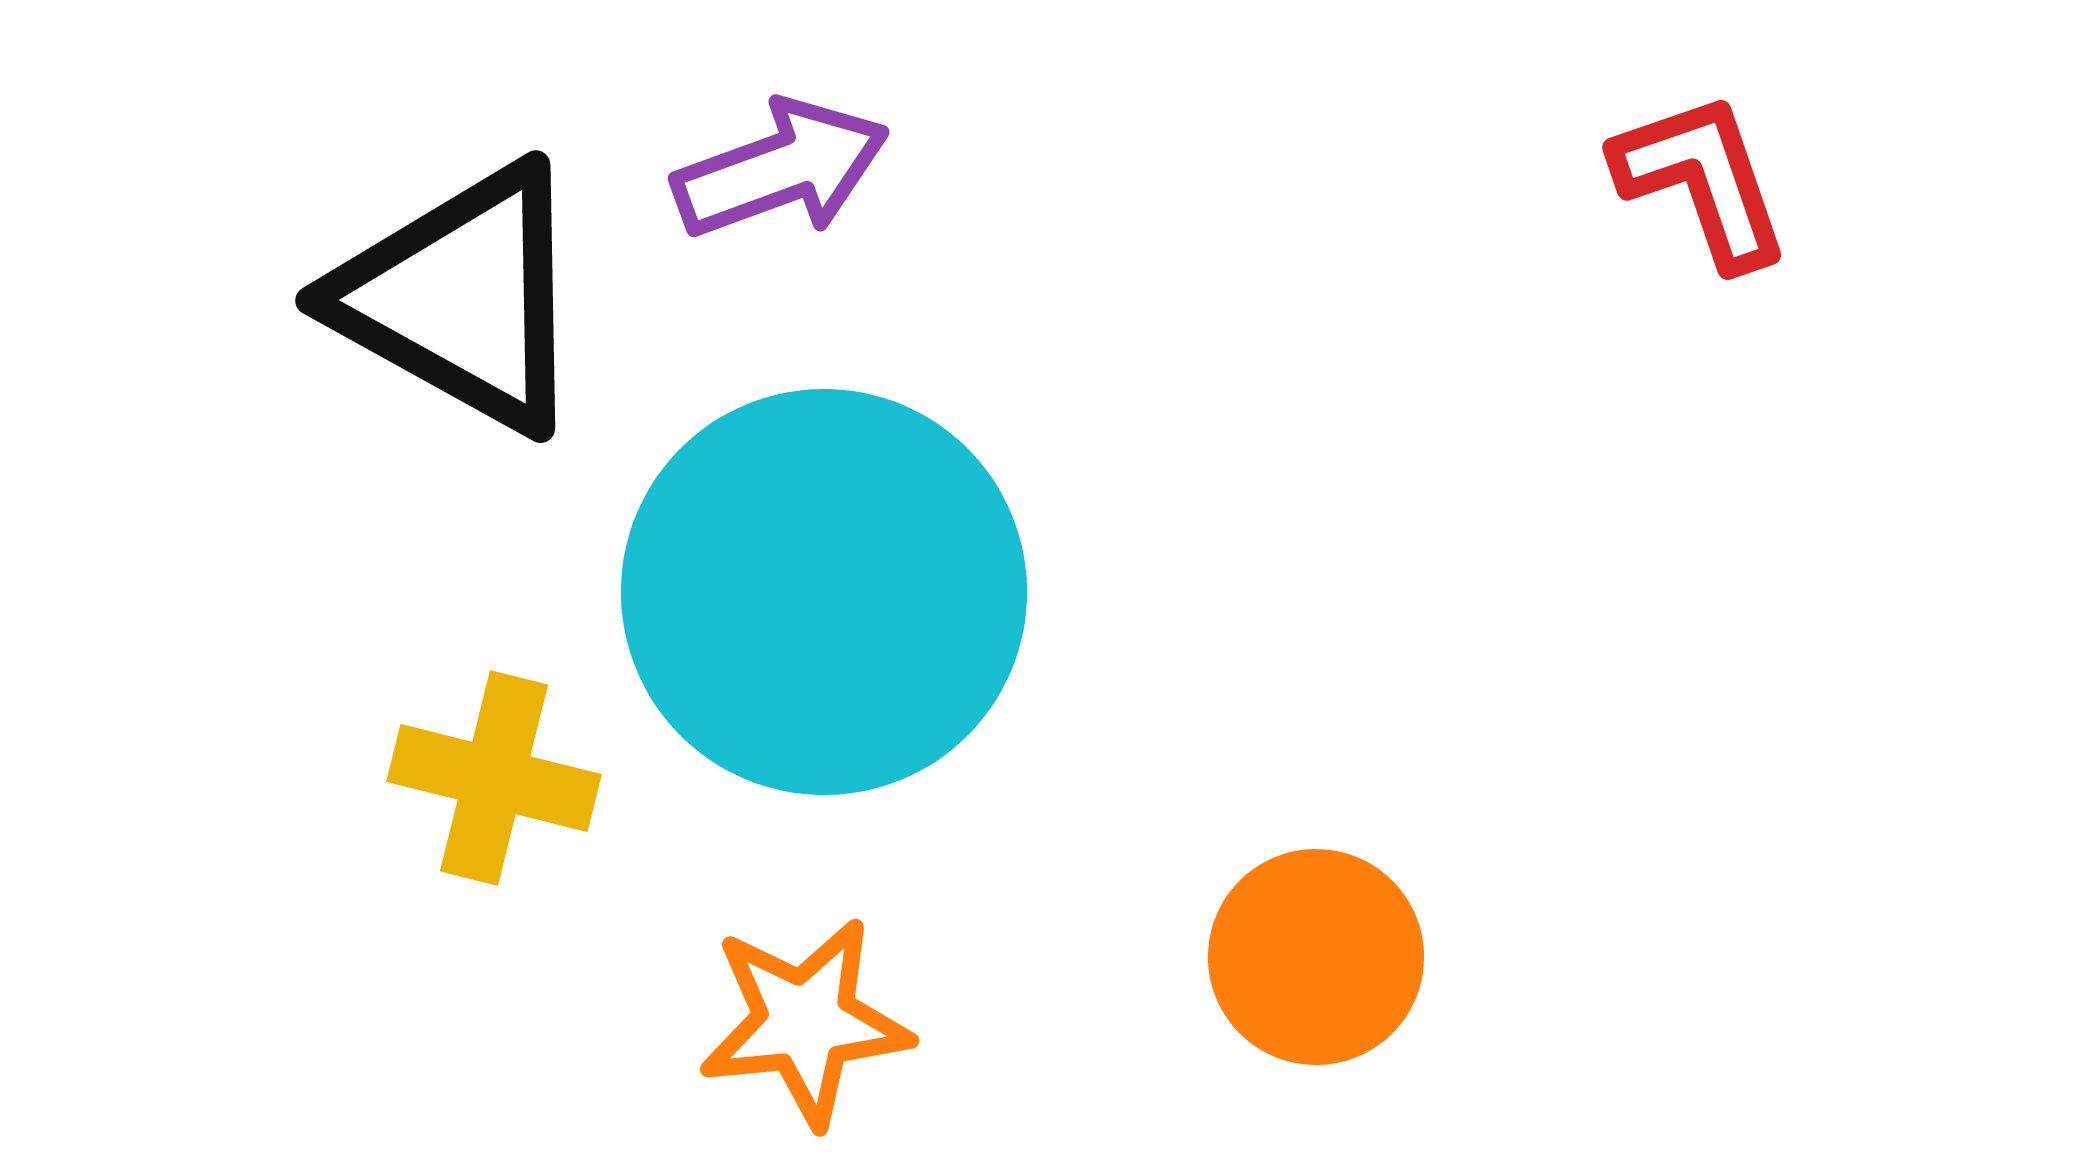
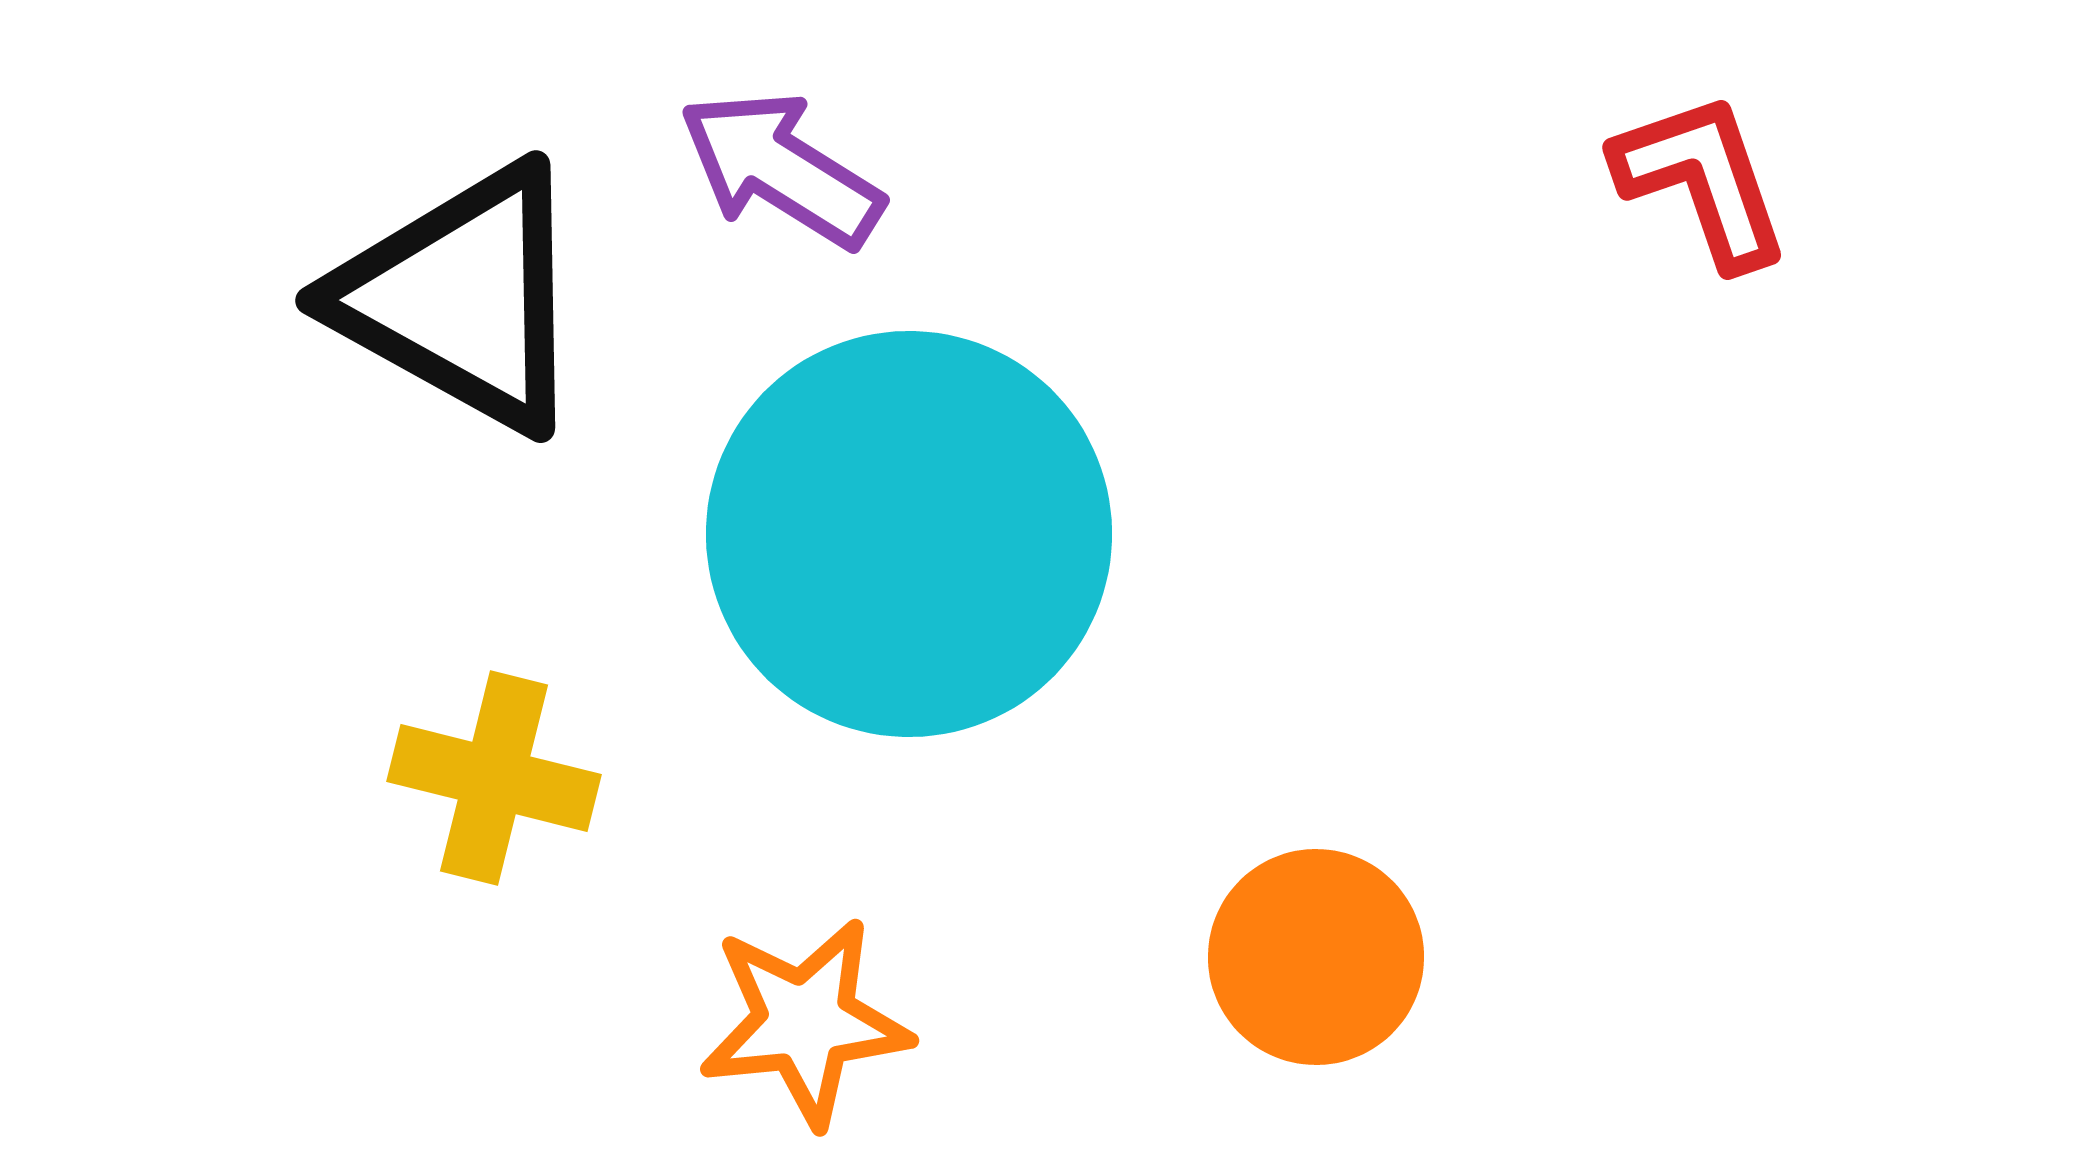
purple arrow: rotated 128 degrees counterclockwise
cyan circle: moved 85 px right, 58 px up
